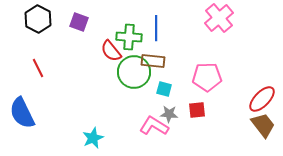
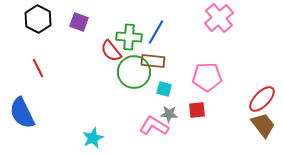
blue line: moved 4 px down; rotated 30 degrees clockwise
